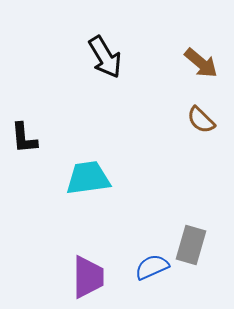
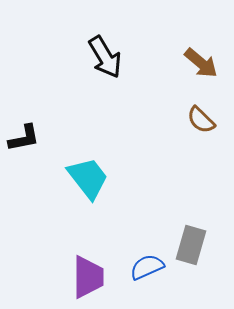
black L-shape: rotated 96 degrees counterclockwise
cyan trapezoid: rotated 60 degrees clockwise
blue semicircle: moved 5 px left
